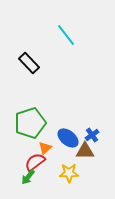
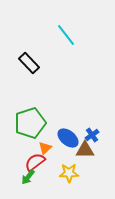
brown triangle: moved 1 px up
